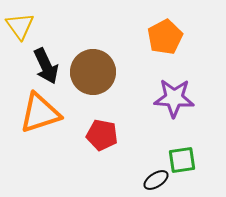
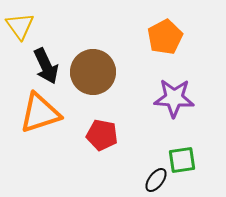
black ellipse: rotated 20 degrees counterclockwise
